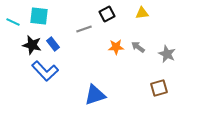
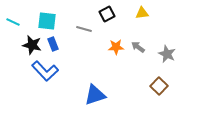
cyan square: moved 8 px right, 5 px down
gray line: rotated 35 degrees clockwise
blue rectangle: rotated 16 degrees clockwise
brown square: moved 2 px up; rotated 30 degrees counterclockwise
